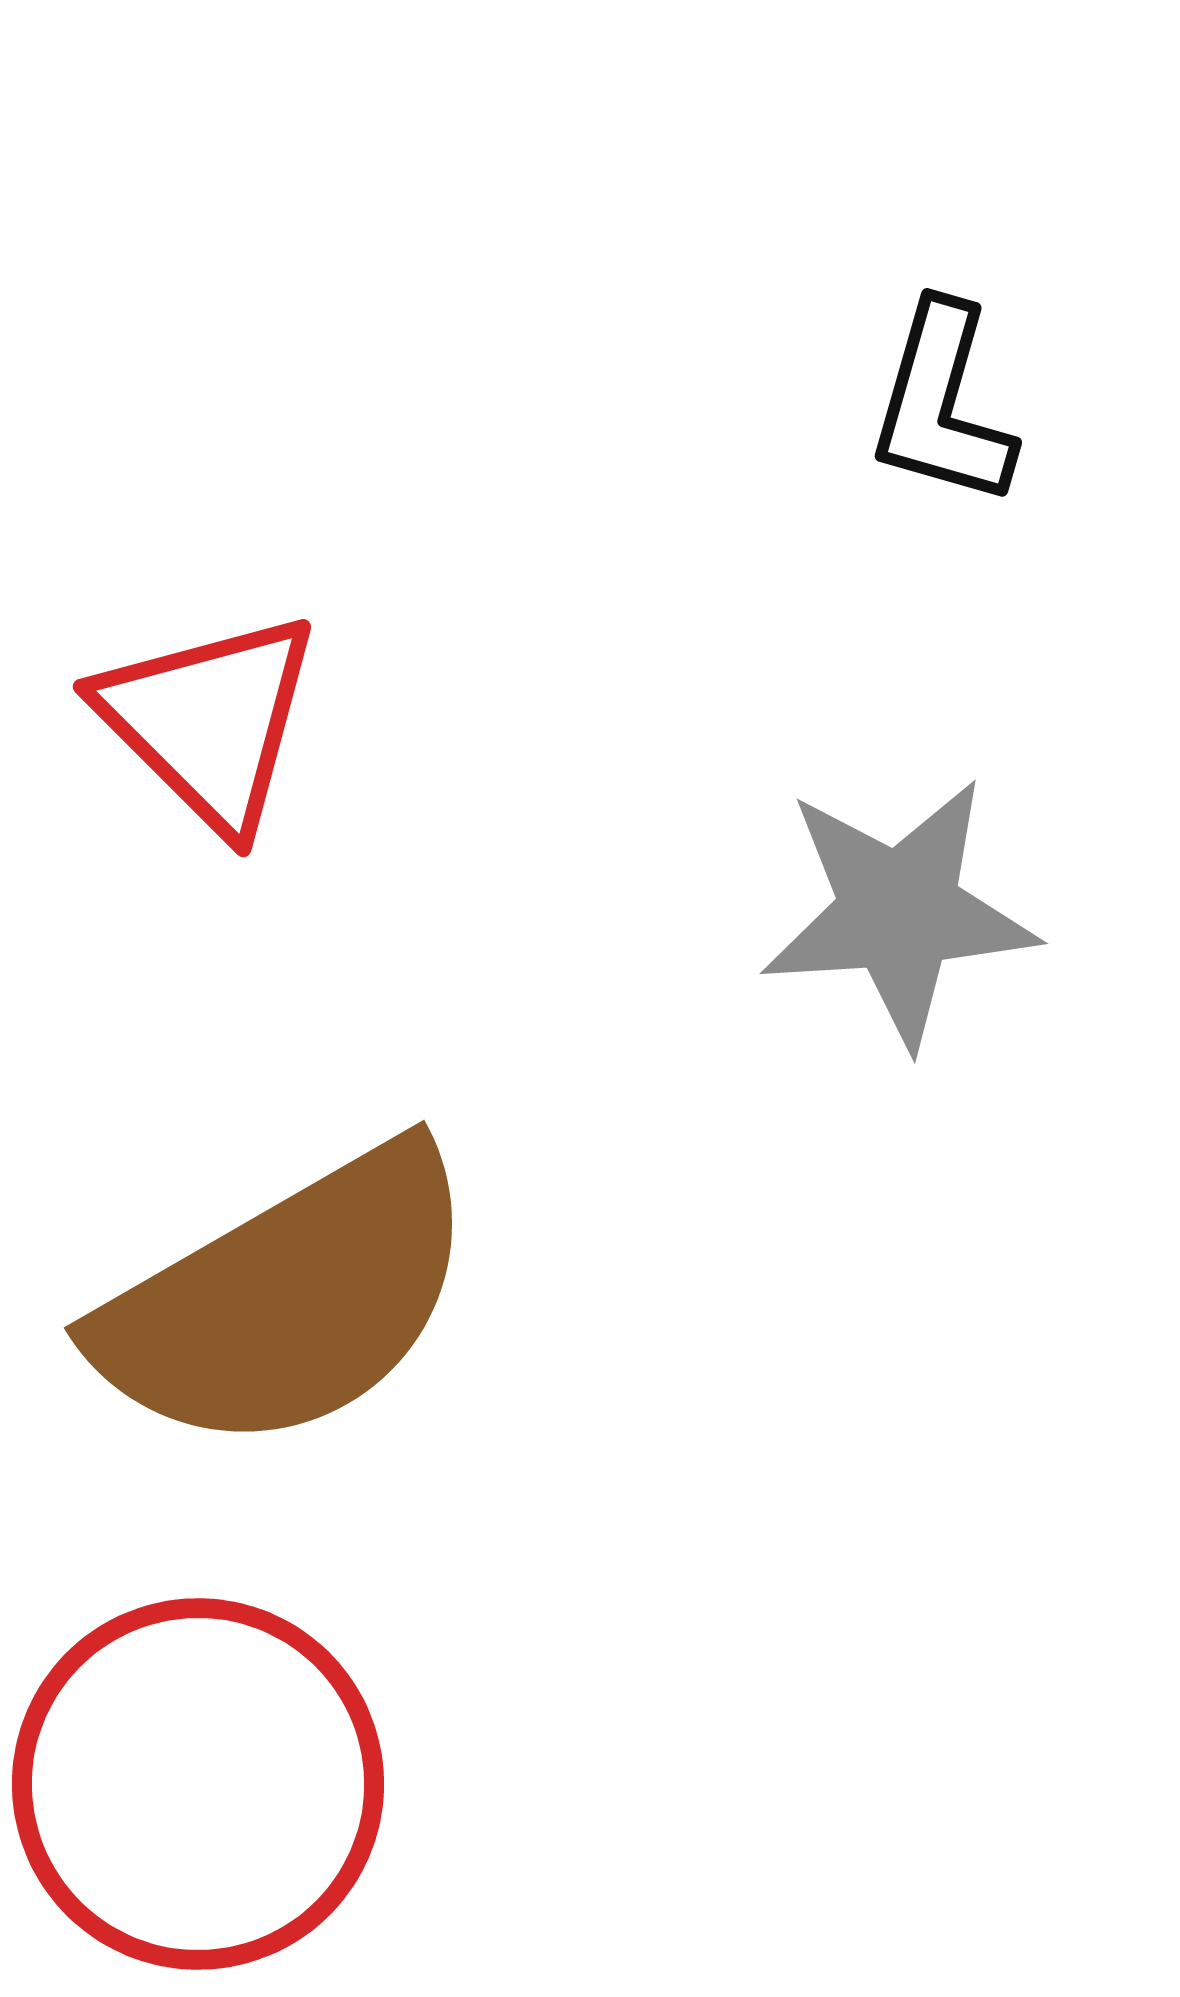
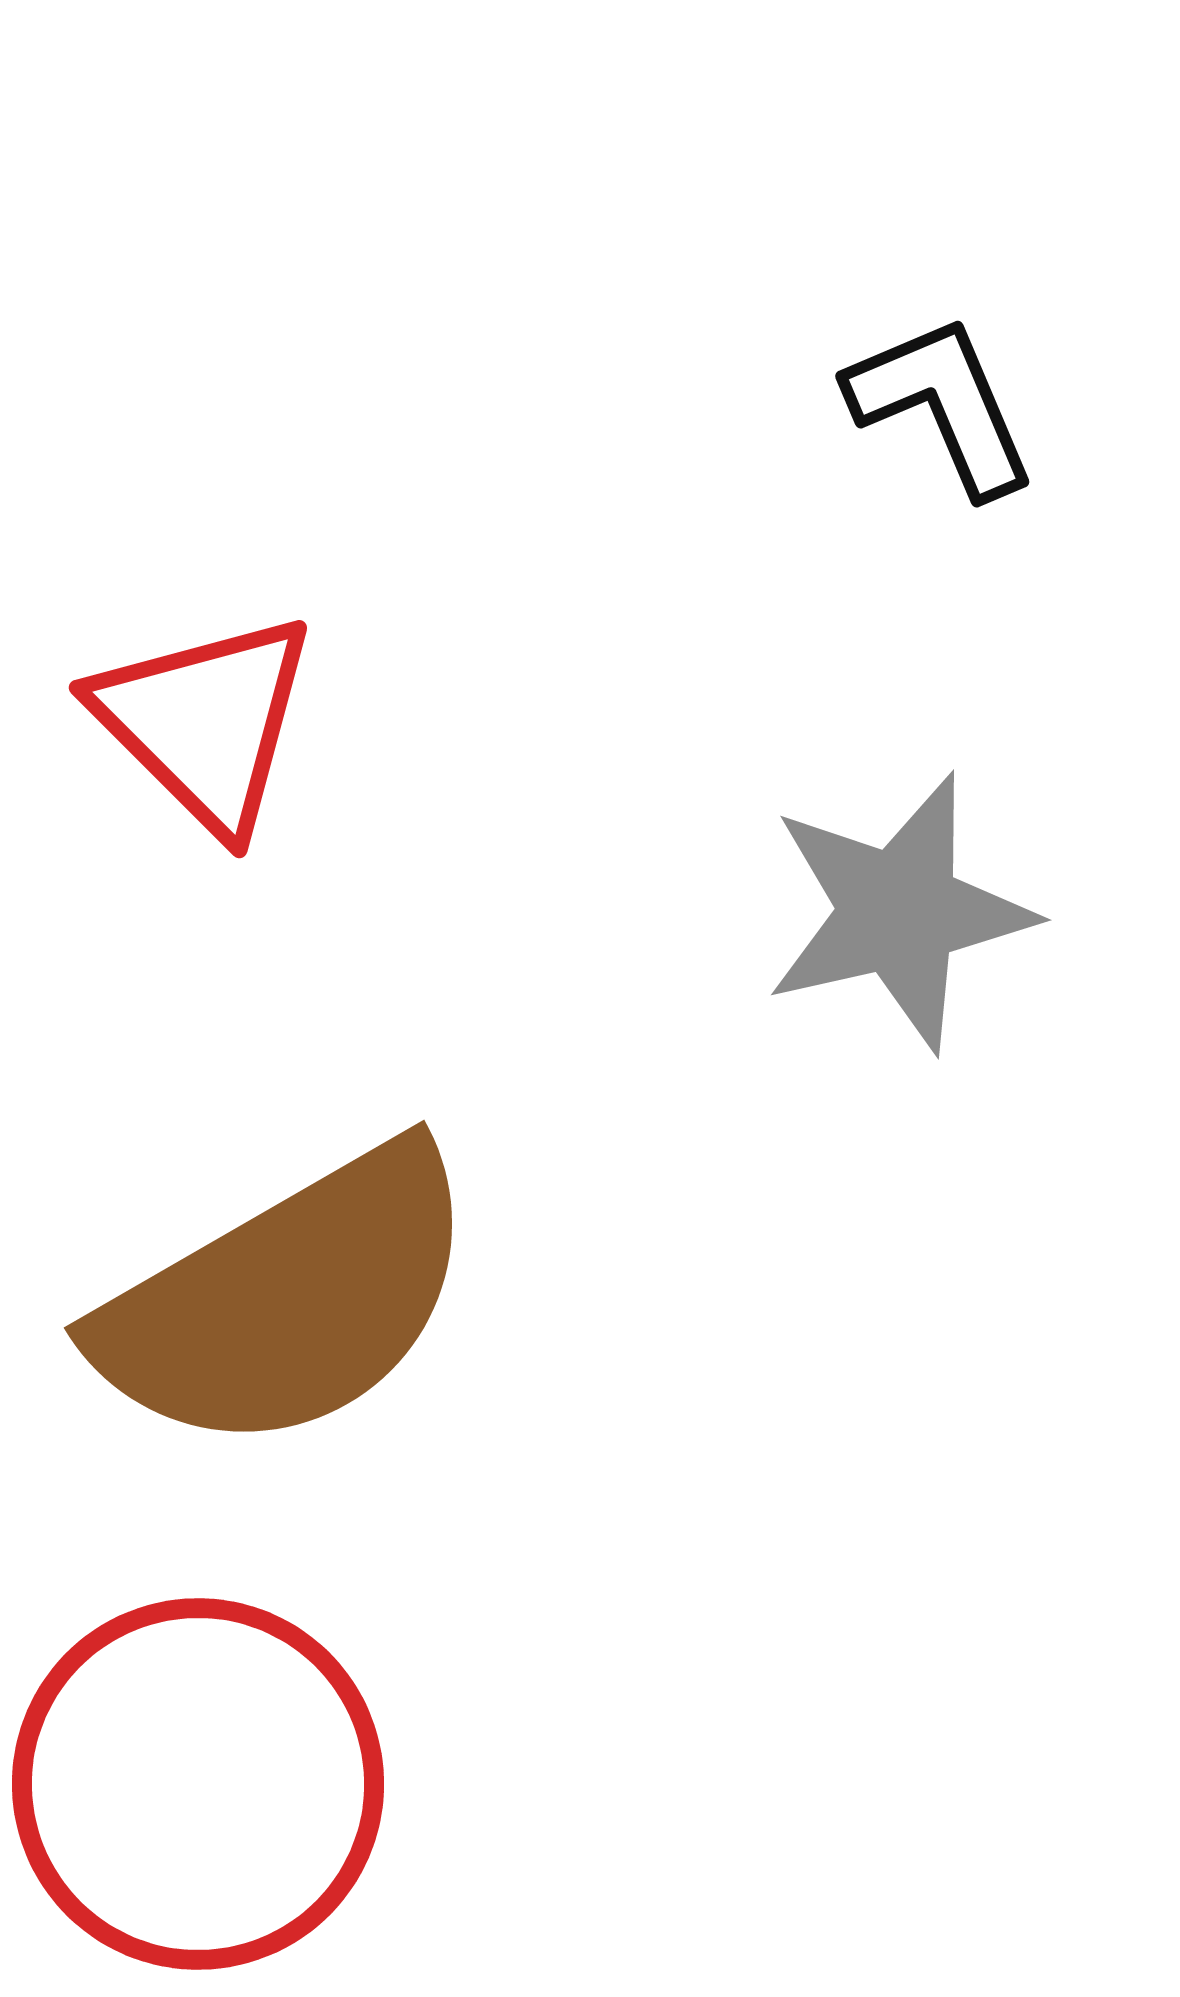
black L-shape: rotated 141 degrees clockwise
red triangle: moved 4 px left, 1 px down
gray star: rotated 9 degrees counterclockwise
